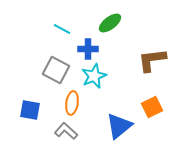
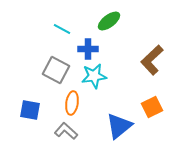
green ellipse: moved 1 px left, 2 px up
brown L-shape: rotated 36 degrees counterclockwise
cyan star: rotated 15 degrees clockwise
